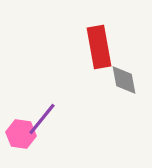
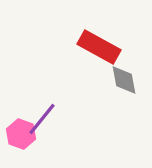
red rectangle: rotated 51 degrees counterclockwise
pink hexagon: rotated 12 degrees clockwise
